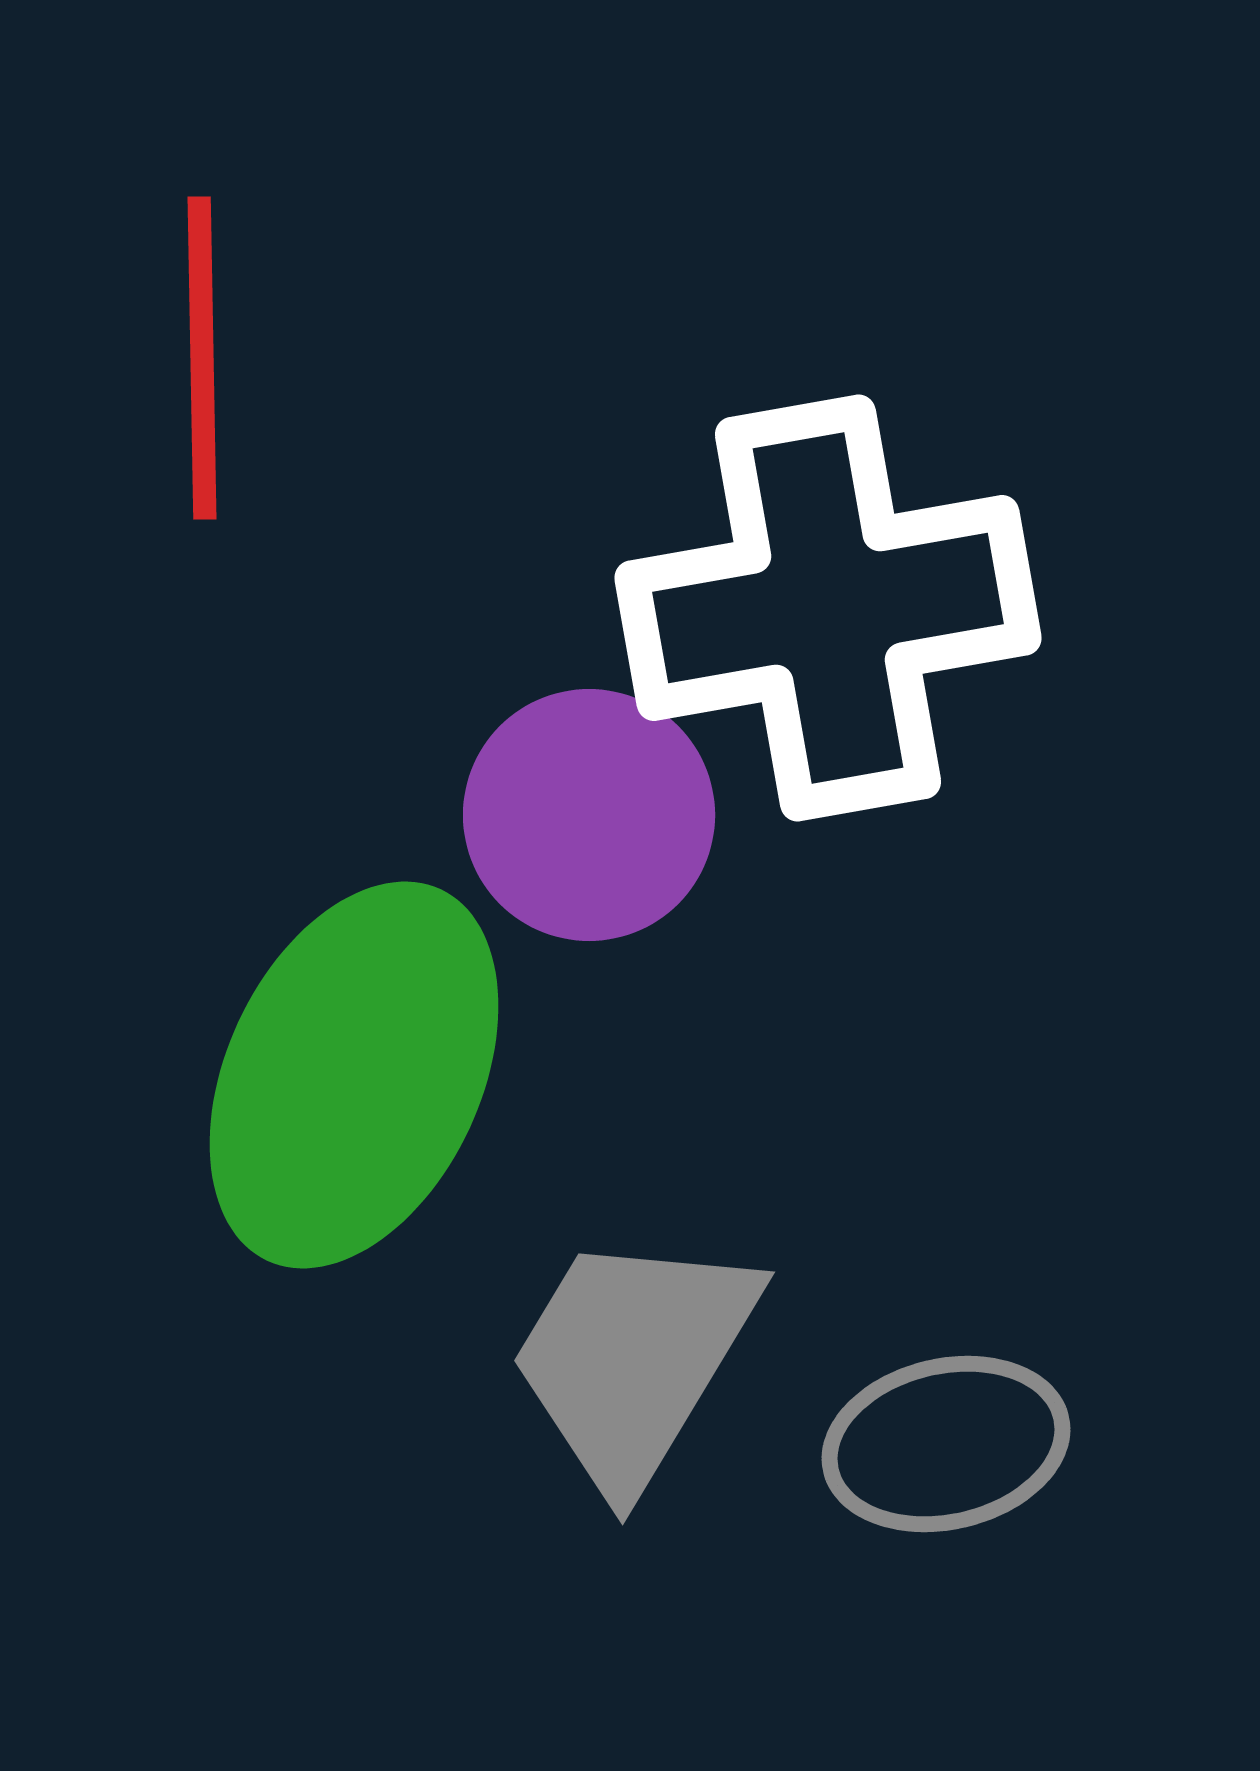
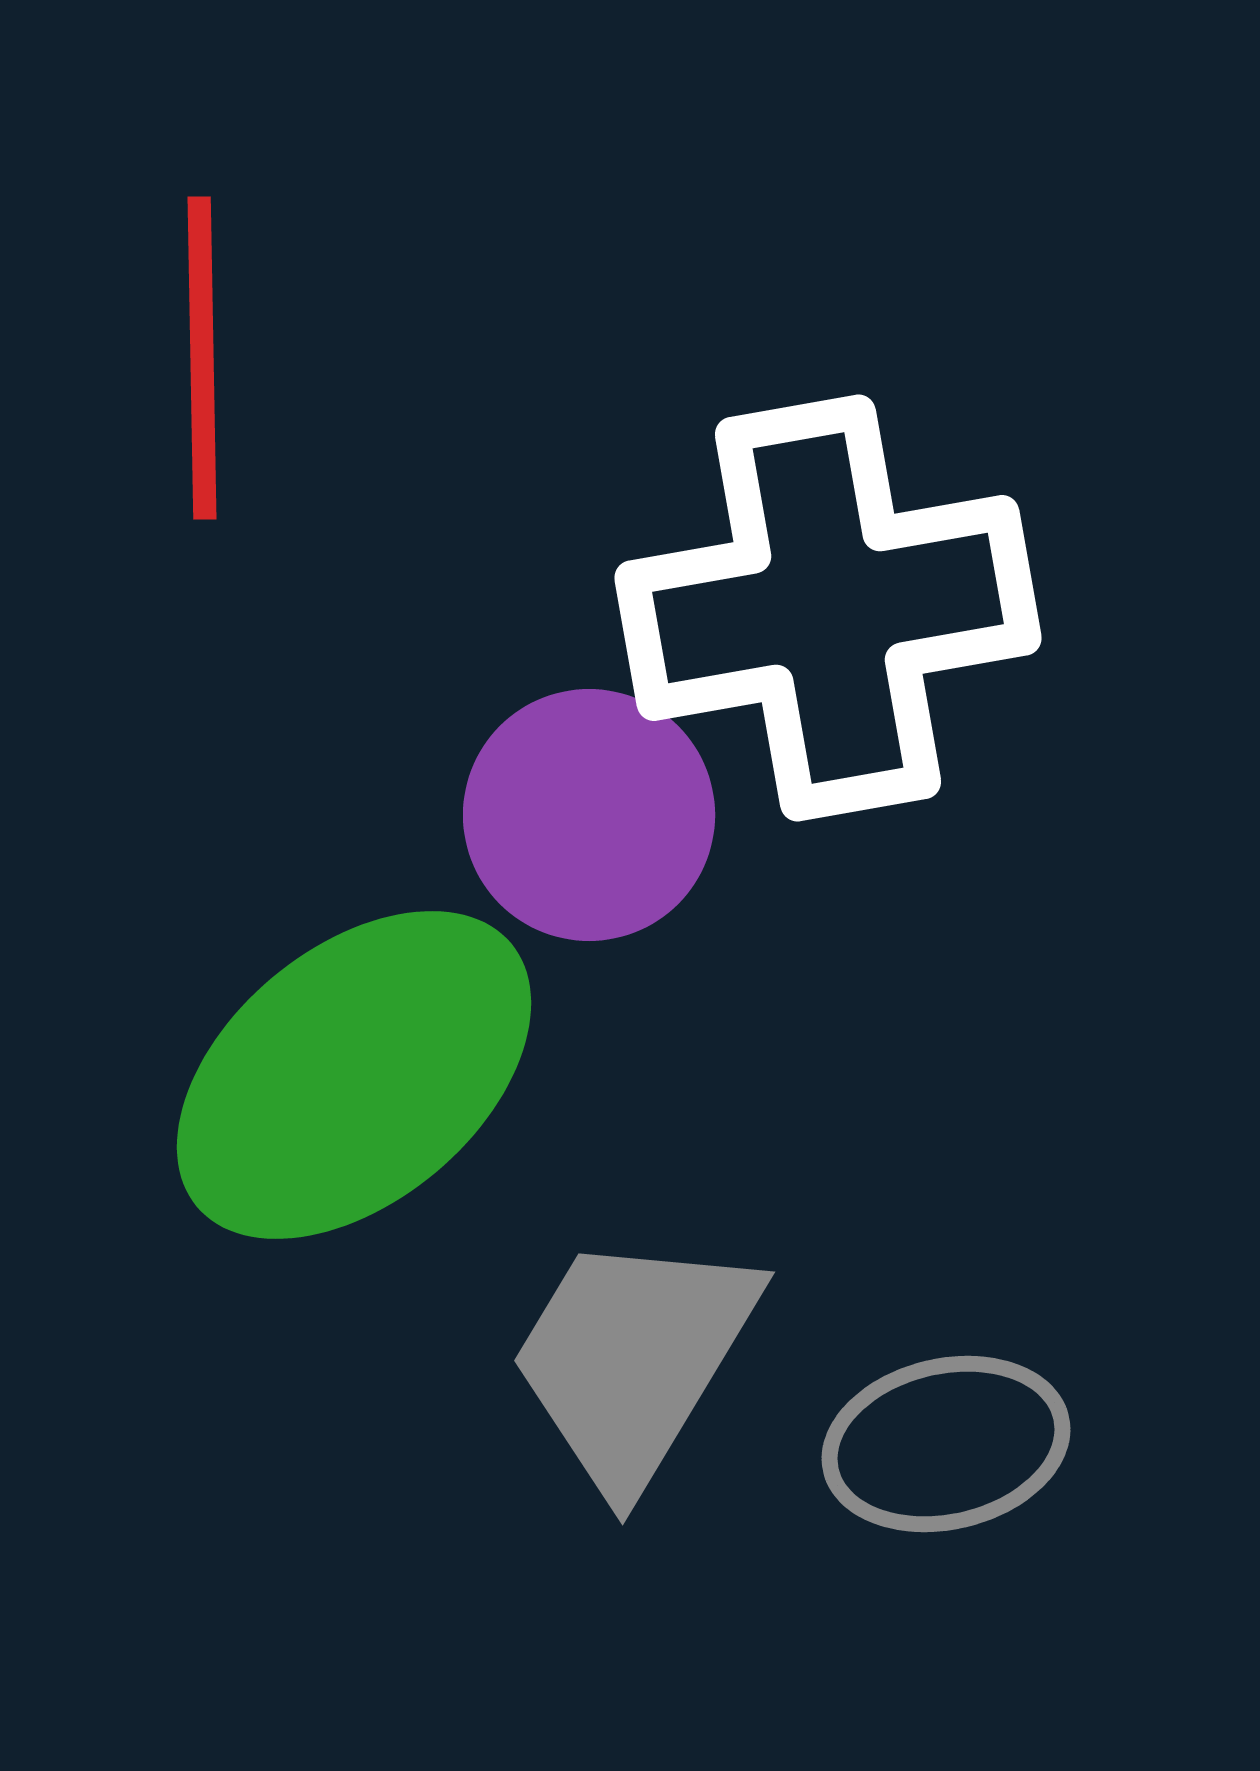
green ellipse: rotated 25 degrees clockwise
